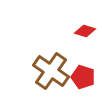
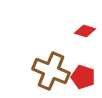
brown cross: rotated 12 degrees counterclockwise
